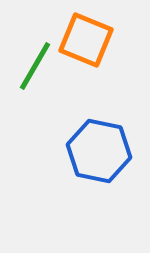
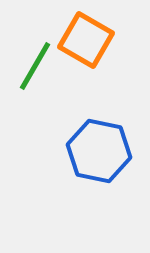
orange square: rotated 8 degrees clockwise
